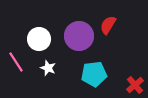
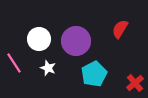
red semicircle: moved 12 px right, 4 px down
purple circle: moved 3 px left, 5 px down
pink line: moved 2 px left, 1 px down
cyan pentagon: rotated 20 degrees counterclockwise
red cross: moved 2 px up
